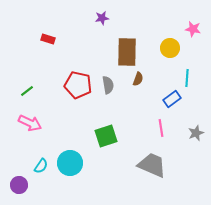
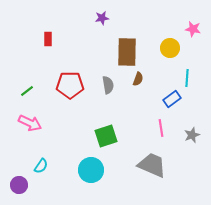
red rectangle: rotated 72 degrees clockwise
red pentagon: moved 8 px left; rotated 12 degrees counterclockwise
gray star: moved 4 px left, 2 px down
cyan circle: moved 21 px right, 7 px down
